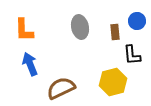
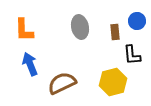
brown semicircle: moved 1 px right, 5 px up
